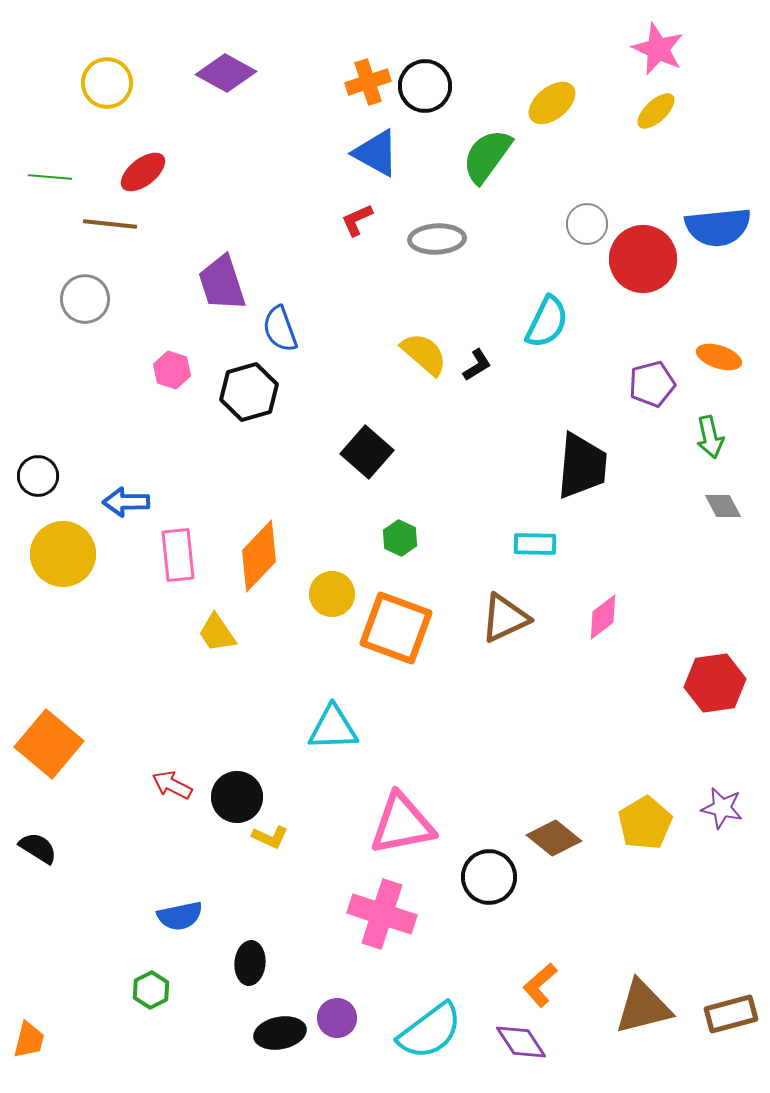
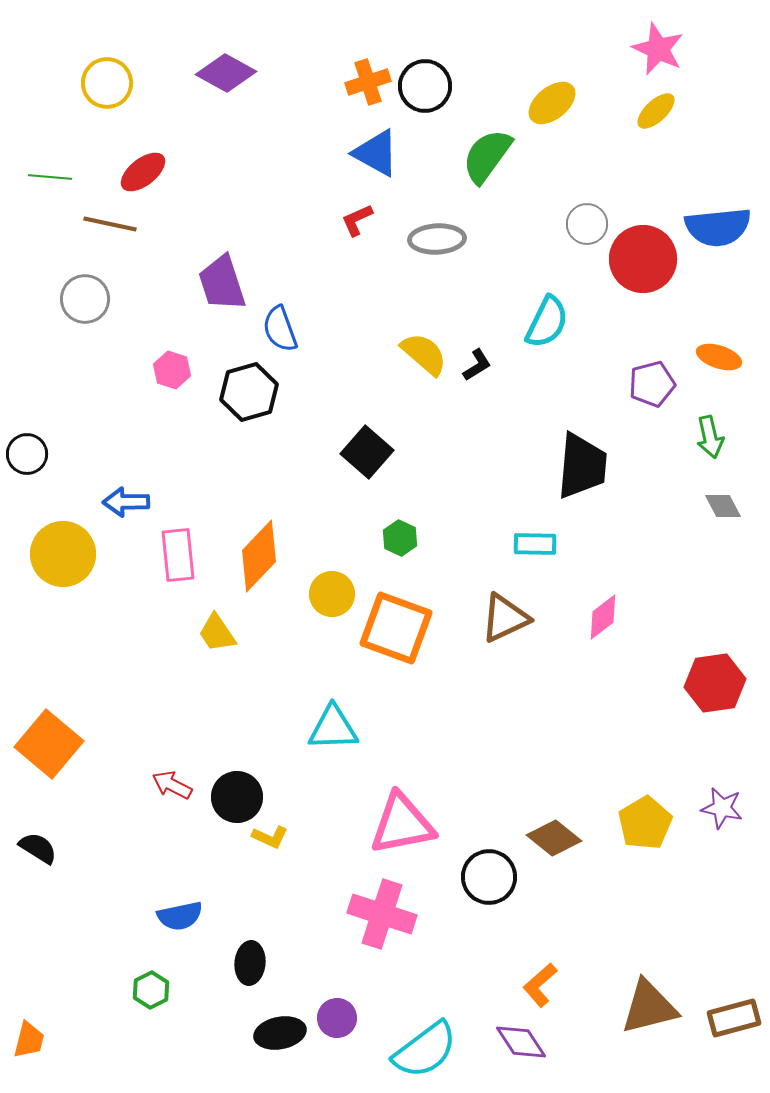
brown line at (110, 224): rotated 6 degrees clockwise
black circle at (38, 476): moved 11 px left, 22 px up
brown triangle at (643, 1007): moved 6 px right
brown rectangle at (731, 1014): moved 3 px right, 4 px down
cyan semicircle at (430, 1031): moved 5 px left, 19 px down
